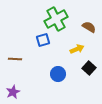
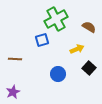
blue square: moved 1 px left
